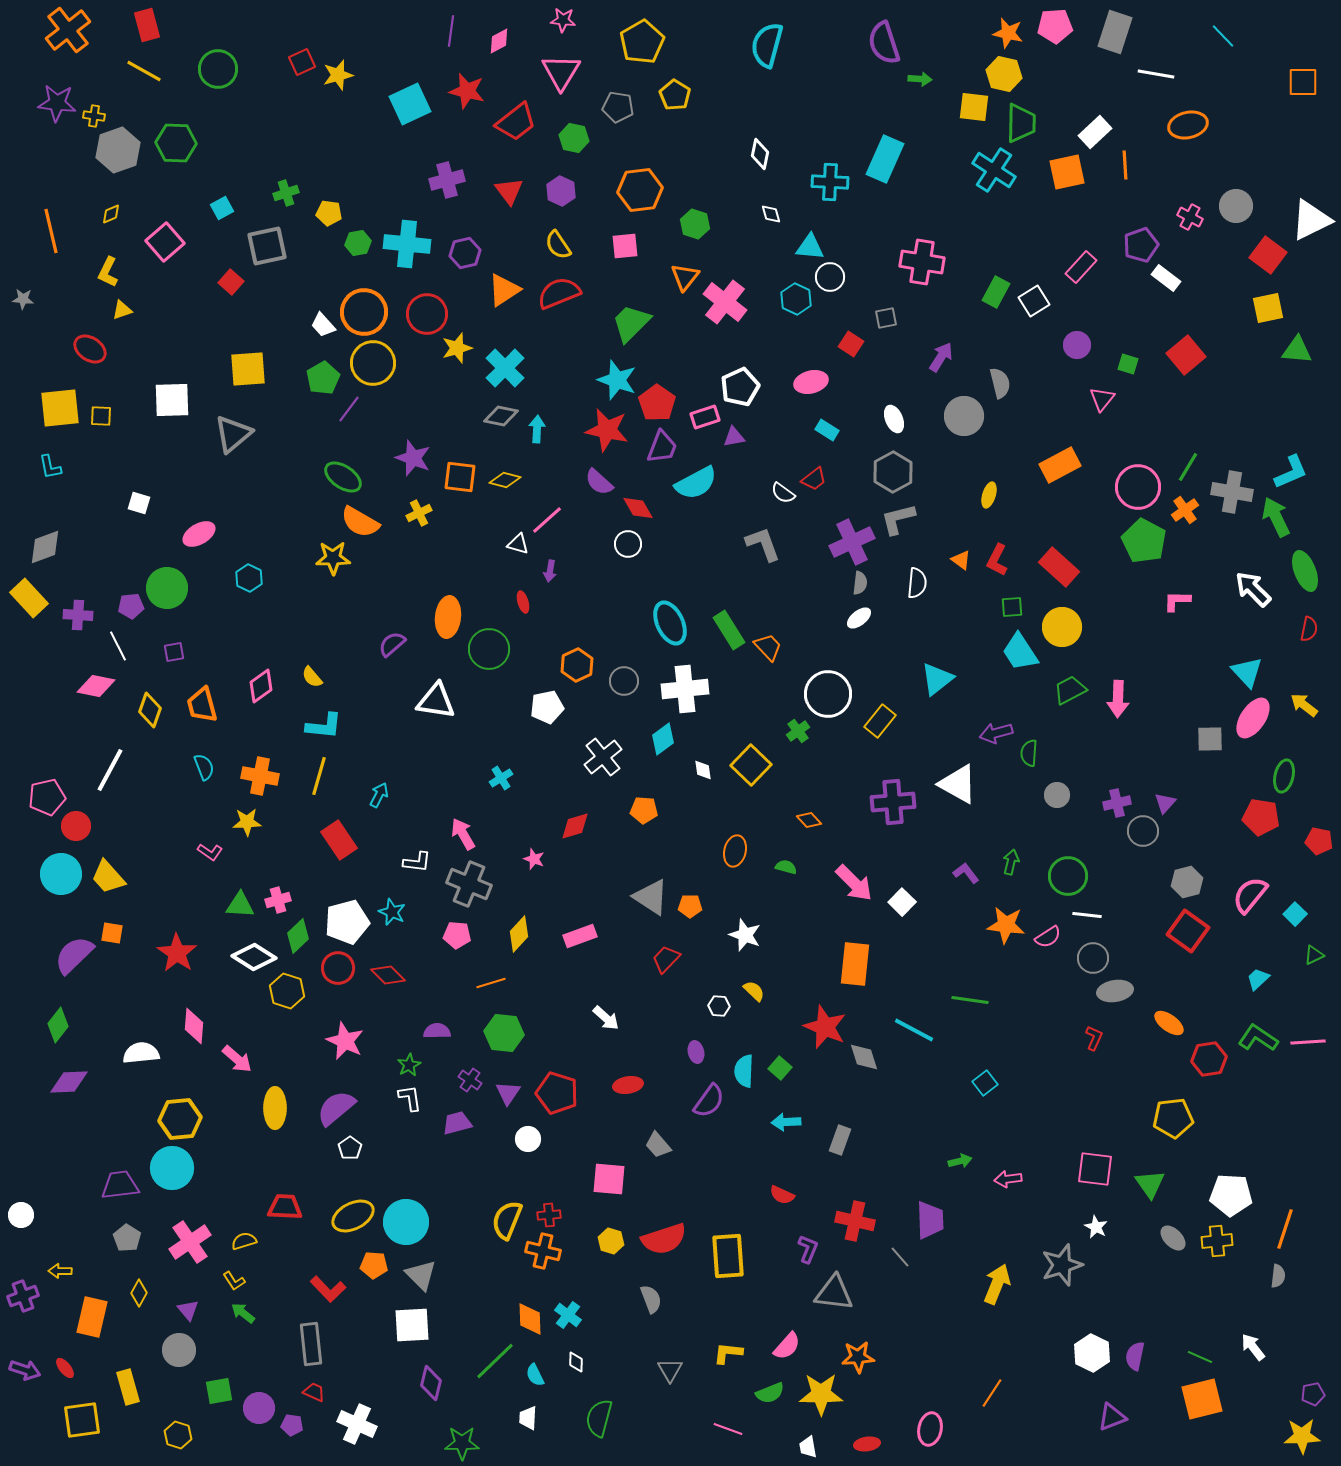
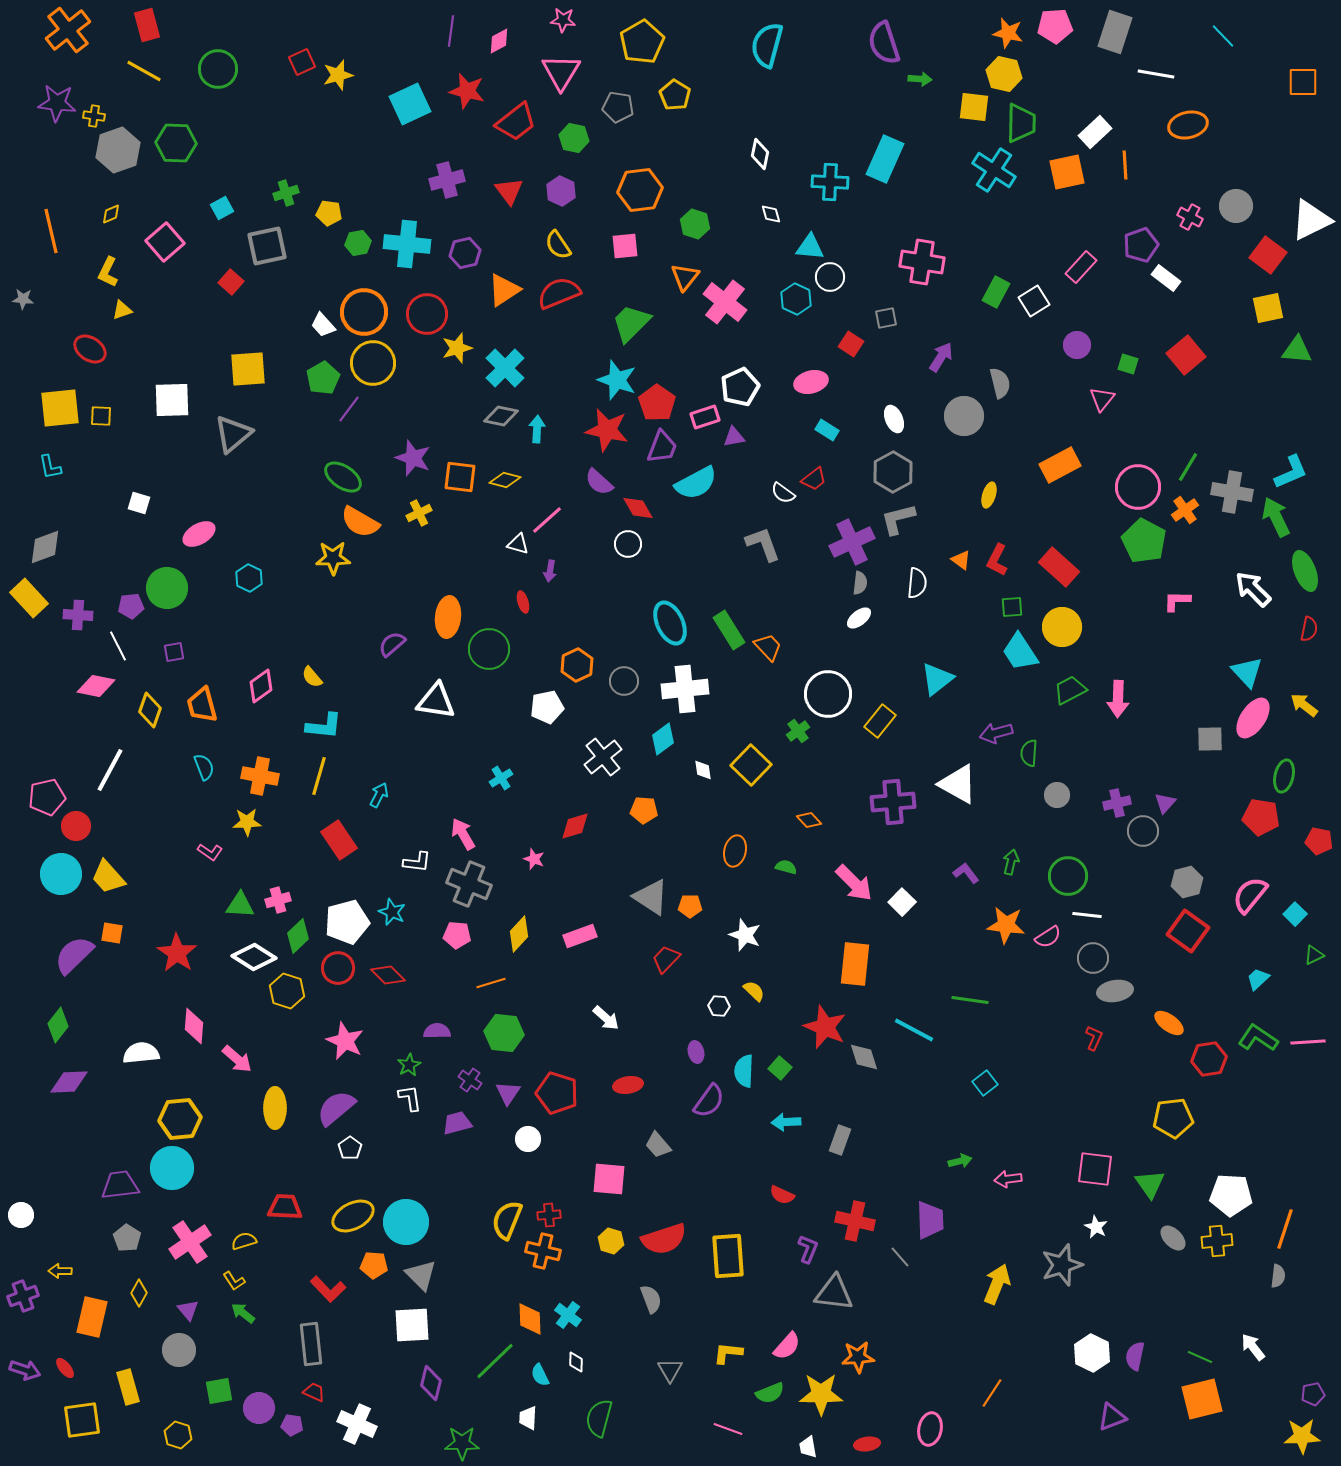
cyan semicircle at (535, 1375): moved 5 px right
